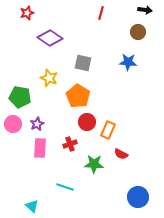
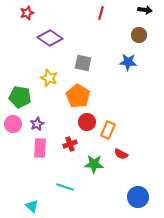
brown circle: moved 1 px right, 3 px down
